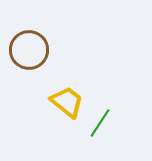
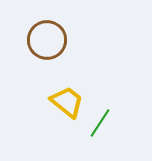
brown circle: moved 18 px right, 10 px up
